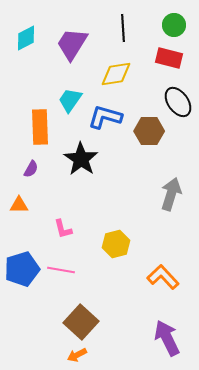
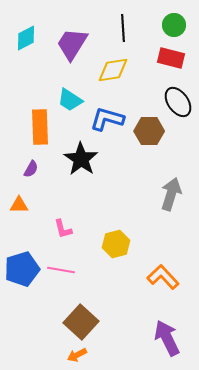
red rectangle: moved 2 px right
yellow diamond: moved 3 px left, 4 px up
cyan trapezoid: rotated 92 degrees counterclockwise
blue L-shape: moved 2 px right, 2 px down
